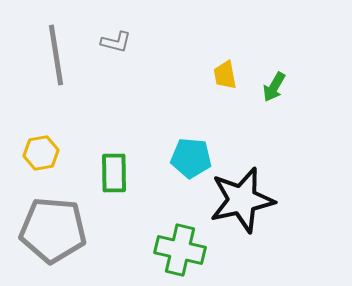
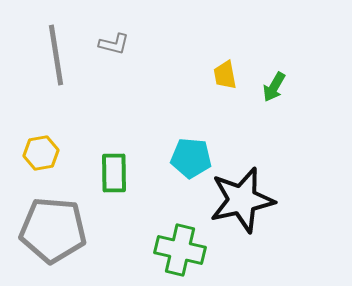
gray L-shape: moved 2 px left, 2 px down
